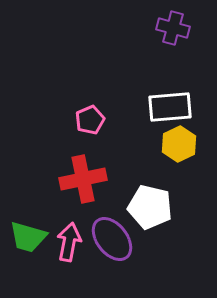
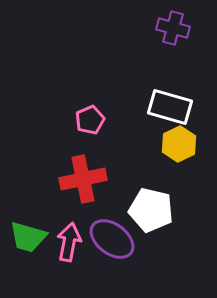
white rectangle: rotated 21 degrees clockwise
white pentagon: moved 1 px right, 3 px down
purple ellipse: rotated 15 degrees counterclockwise
